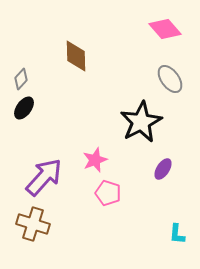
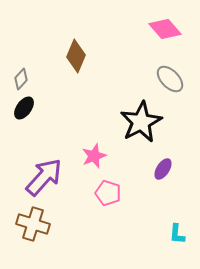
brown diamond: rotated 24 degrees clockwise
gray ellipse: rotated 8 degrees counterclockwise
pink star: moved 1 px left, 4 px up
